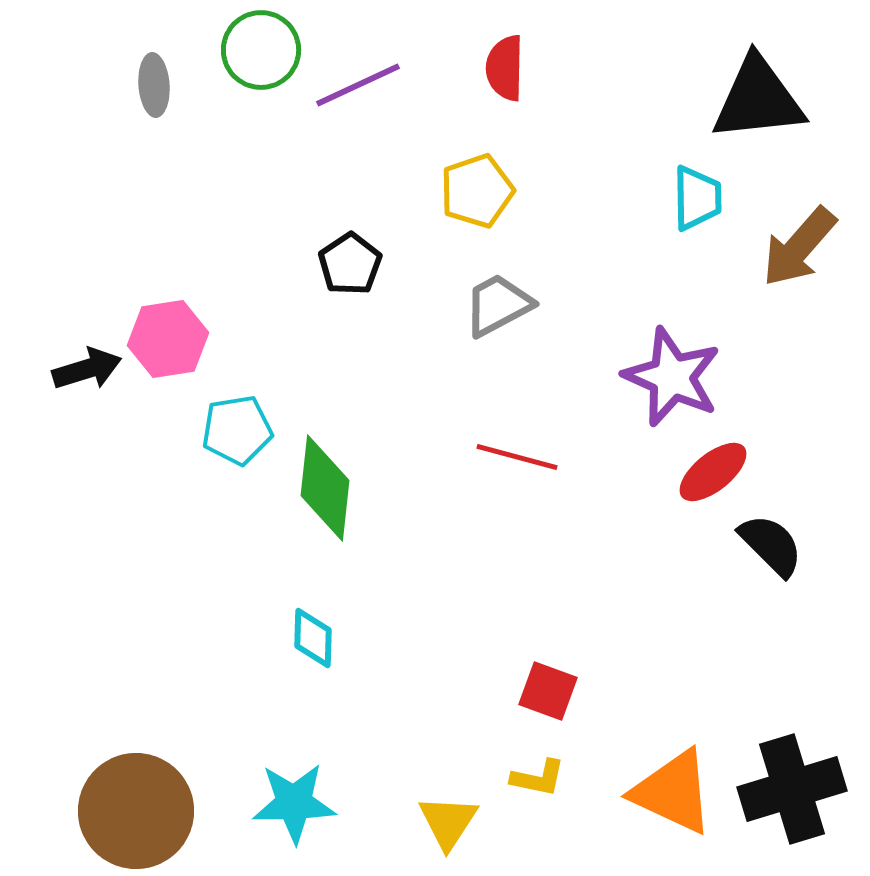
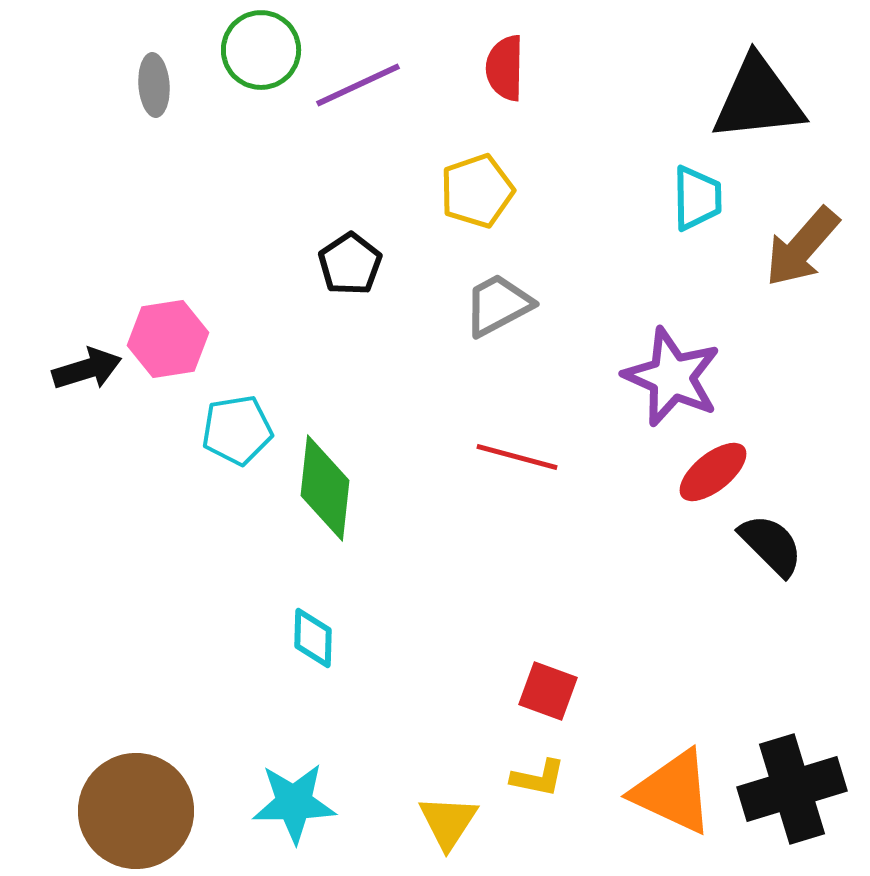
brown arrow: moved 3 px right
